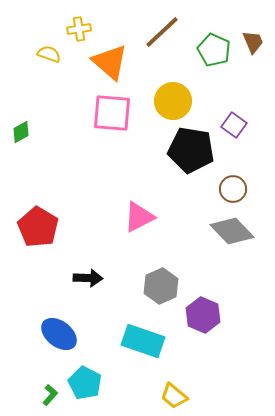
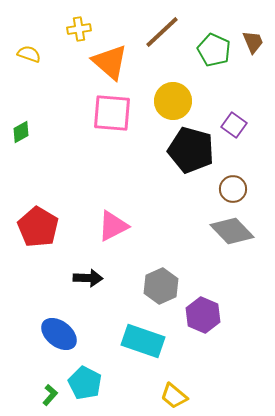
yellow semicircle: moved 20 px left
black pentagon: rotated 6 degrees clockwise
pink triangle: moved 26 px left, 9 px down
